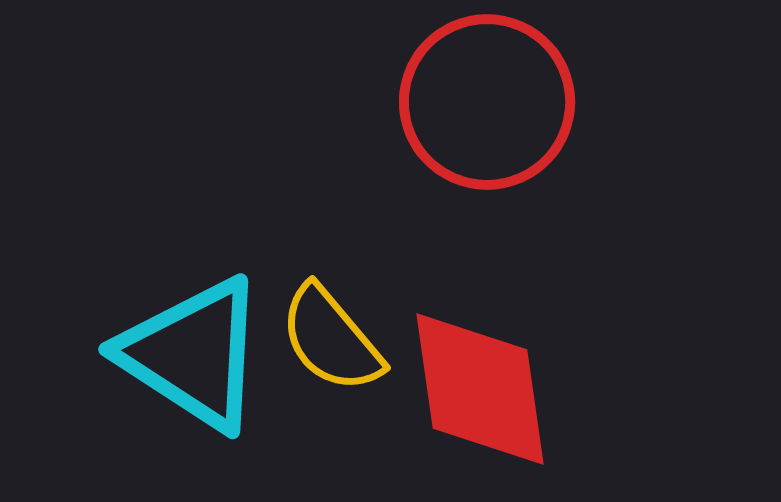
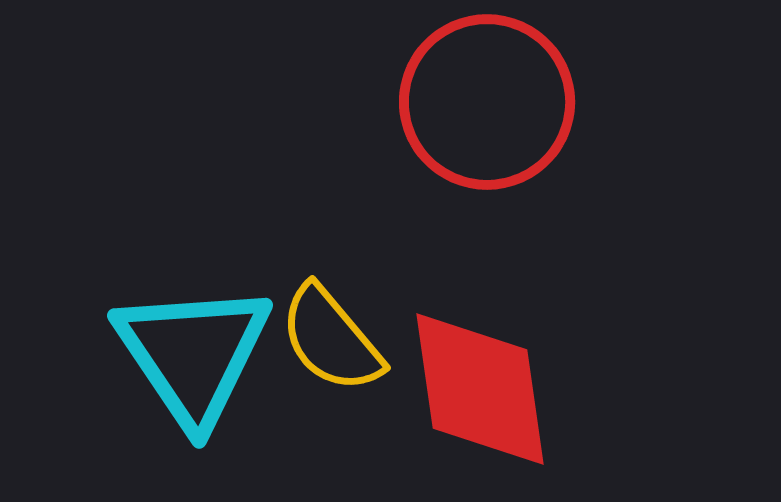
cyan triangle: rotated 23 degrees clockwise
